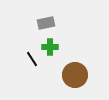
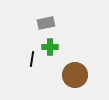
black line: rotated 42 degrees clockwise
